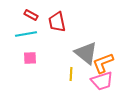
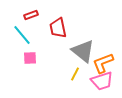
red rectangle: rotated 48 degrees counterclockwise
red trapezoid: moved 1 px right, 6 px down
cyan line: moved 4 px left, 1 px down; rotated 60 degrees clockwise
gray triangle: moved 3 px left, 2 px up
yellow line: moved 4 px right; rotated 24 degrees clockwise
